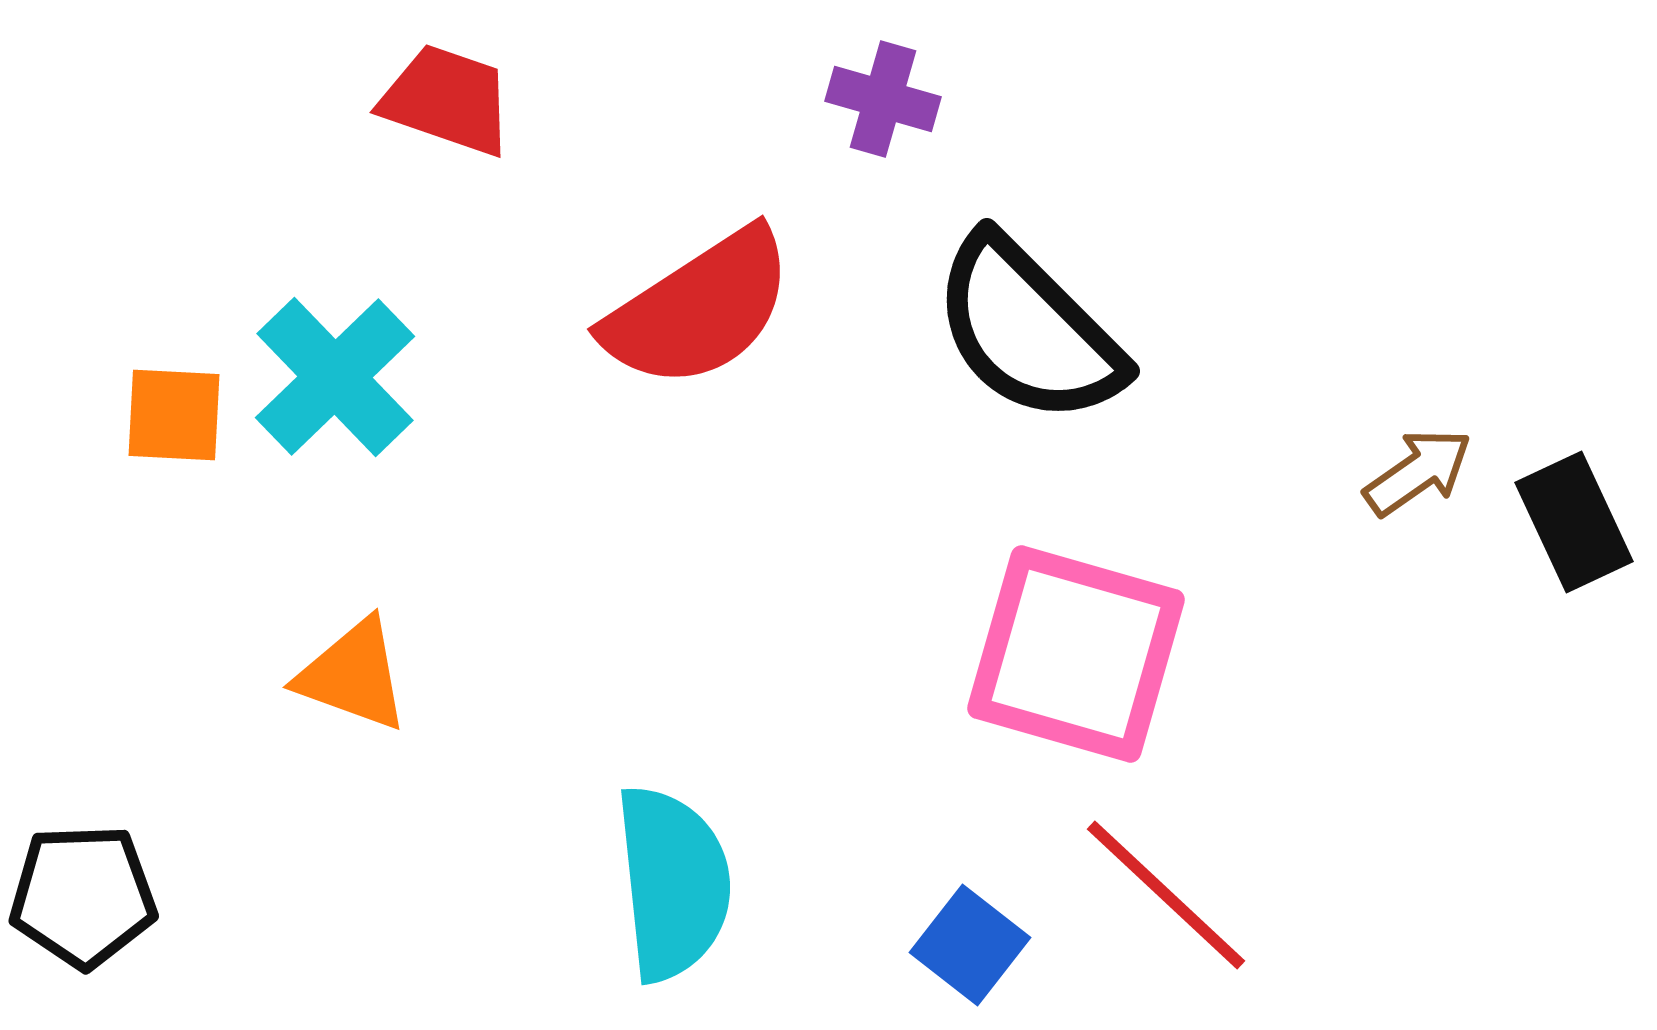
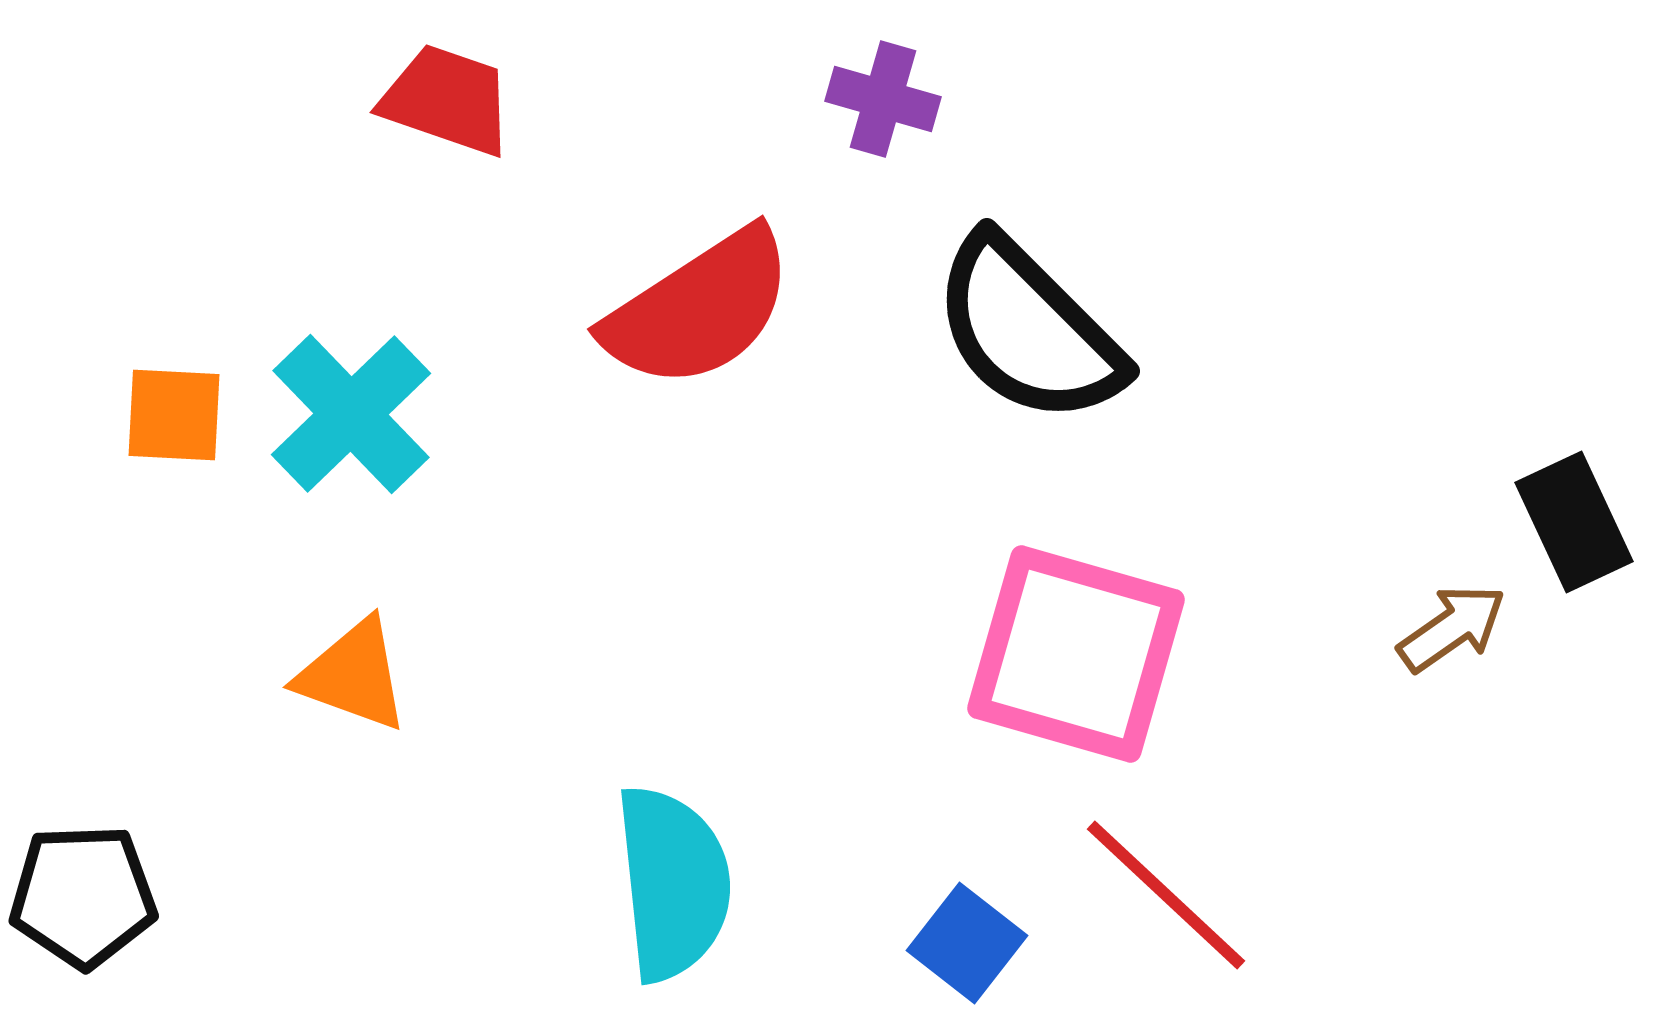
cyan cross: moved 16 px right, 37 px down
brown arrow: moved 34 px right, 156 px down
blue square: moved 3 px left, 2 px up
